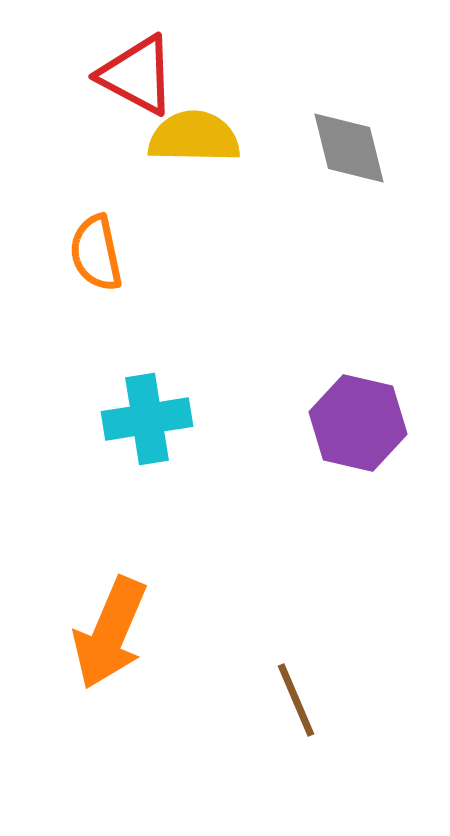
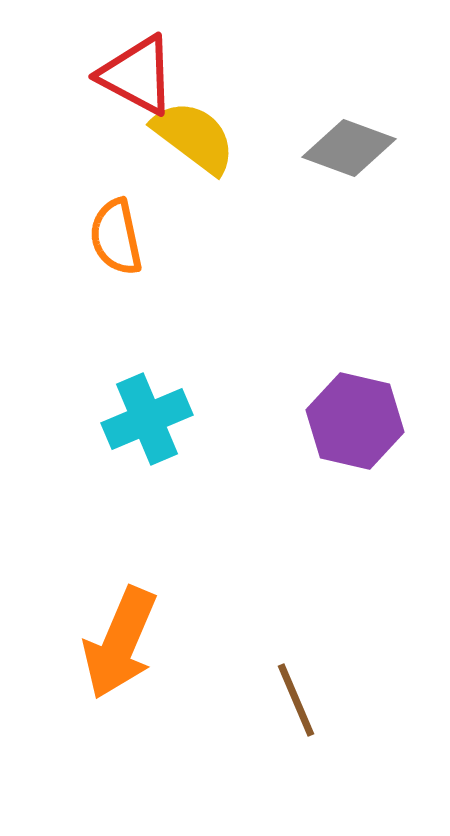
yellow semicircle: rotated 36 degrees clockwise
gray diamond: rotated 56 degrees counterclockwise
orange semicircle: moved 20 px right, 16 px up
cyan cross: rotated 14 degrees counterclockwise
purple hexagon: moved 3 px left, 2 px up
orange arrow: moved 10 px right, 10 px down
